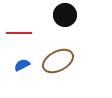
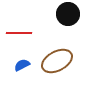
black circle: moved 3 px right, 1 px up
brown ellipse: moved 1 px left
